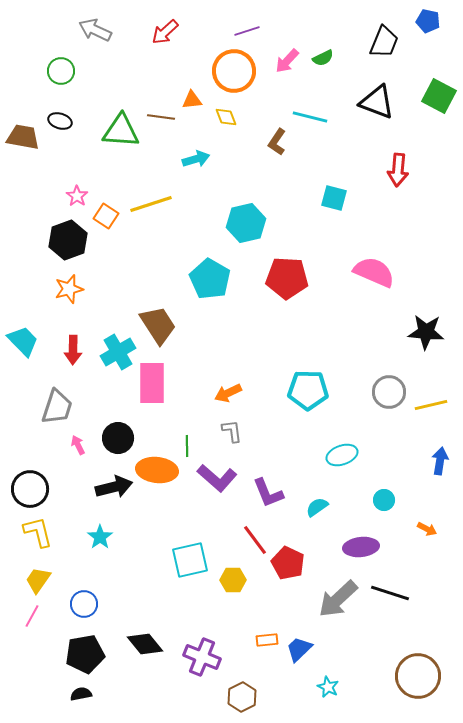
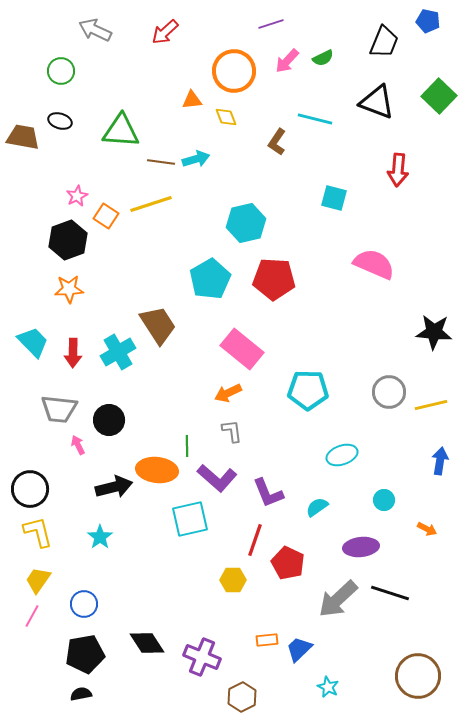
purple line at (247, 31): moved 24 px right, 7 px up
green square at (439, 96): rotated 16 degrees clockwise
brown line at (161, 117): moved 45 px down
cyan line at (310, 117): moved 5 px right, 2 px down
pink star at (77, 196): rotated 10 degrees clockwise
pink semicircle at (374, 272): moved 8 px up
red pentagon at (287, 278): moved 13 px left, 1 px down
cyan pentagon at (210, 279): rotated 12 degrees clockwise
orange star at (69, 289): rotated 12 degrees clockwise
black star at (426, 332): moved 8 px right
cyan trapezoid at (23, 341): moved 10 px right, 1 px down
red arrow at (73, 350): moved 3 px down
pink rectangle at (152, 383): moved 90 px right, 34 px up; rotated 51 degrees counterclockwise
gray trapezoid at (57, 407): moved 2 px right, 2 px down; rotated 78 degrees clockwise
black circle at (118, 438): moved 9 px left, 18 px up
red line at (255, 540): rotated 56 degrees clockwise
cyan square at (190, 560): moved 41 px up
black diamond at (145, 644): moved 2 px right, 1 px up; rotated 6 degrees clockwise
